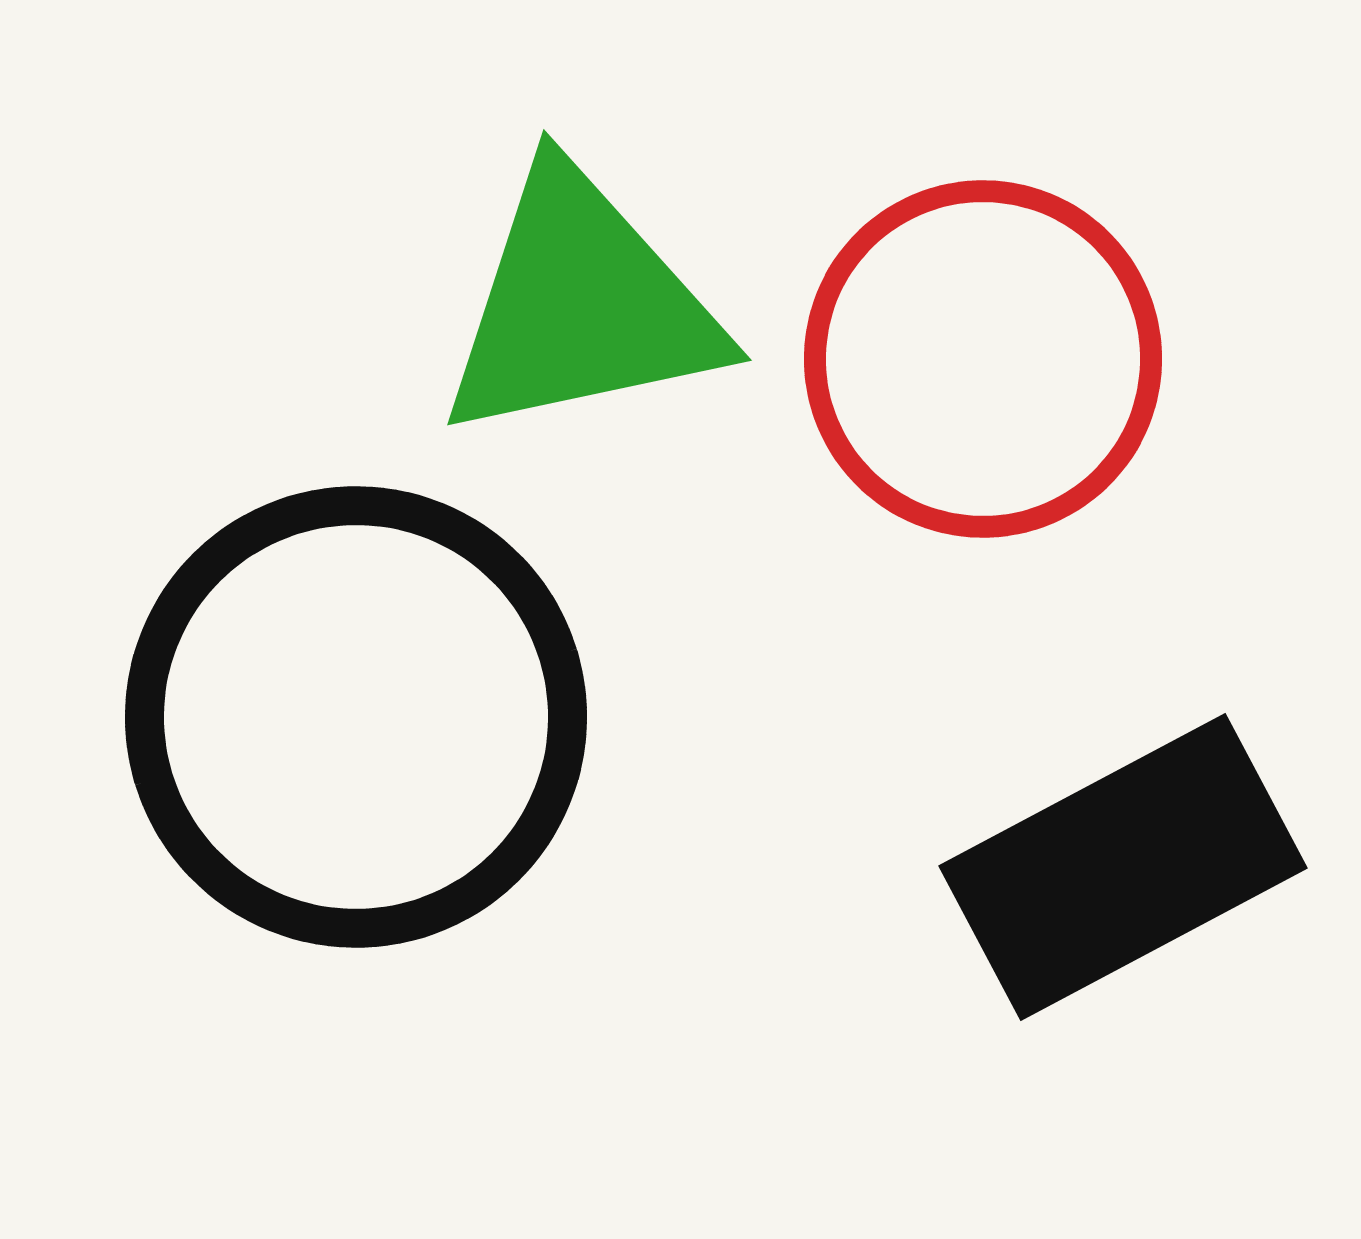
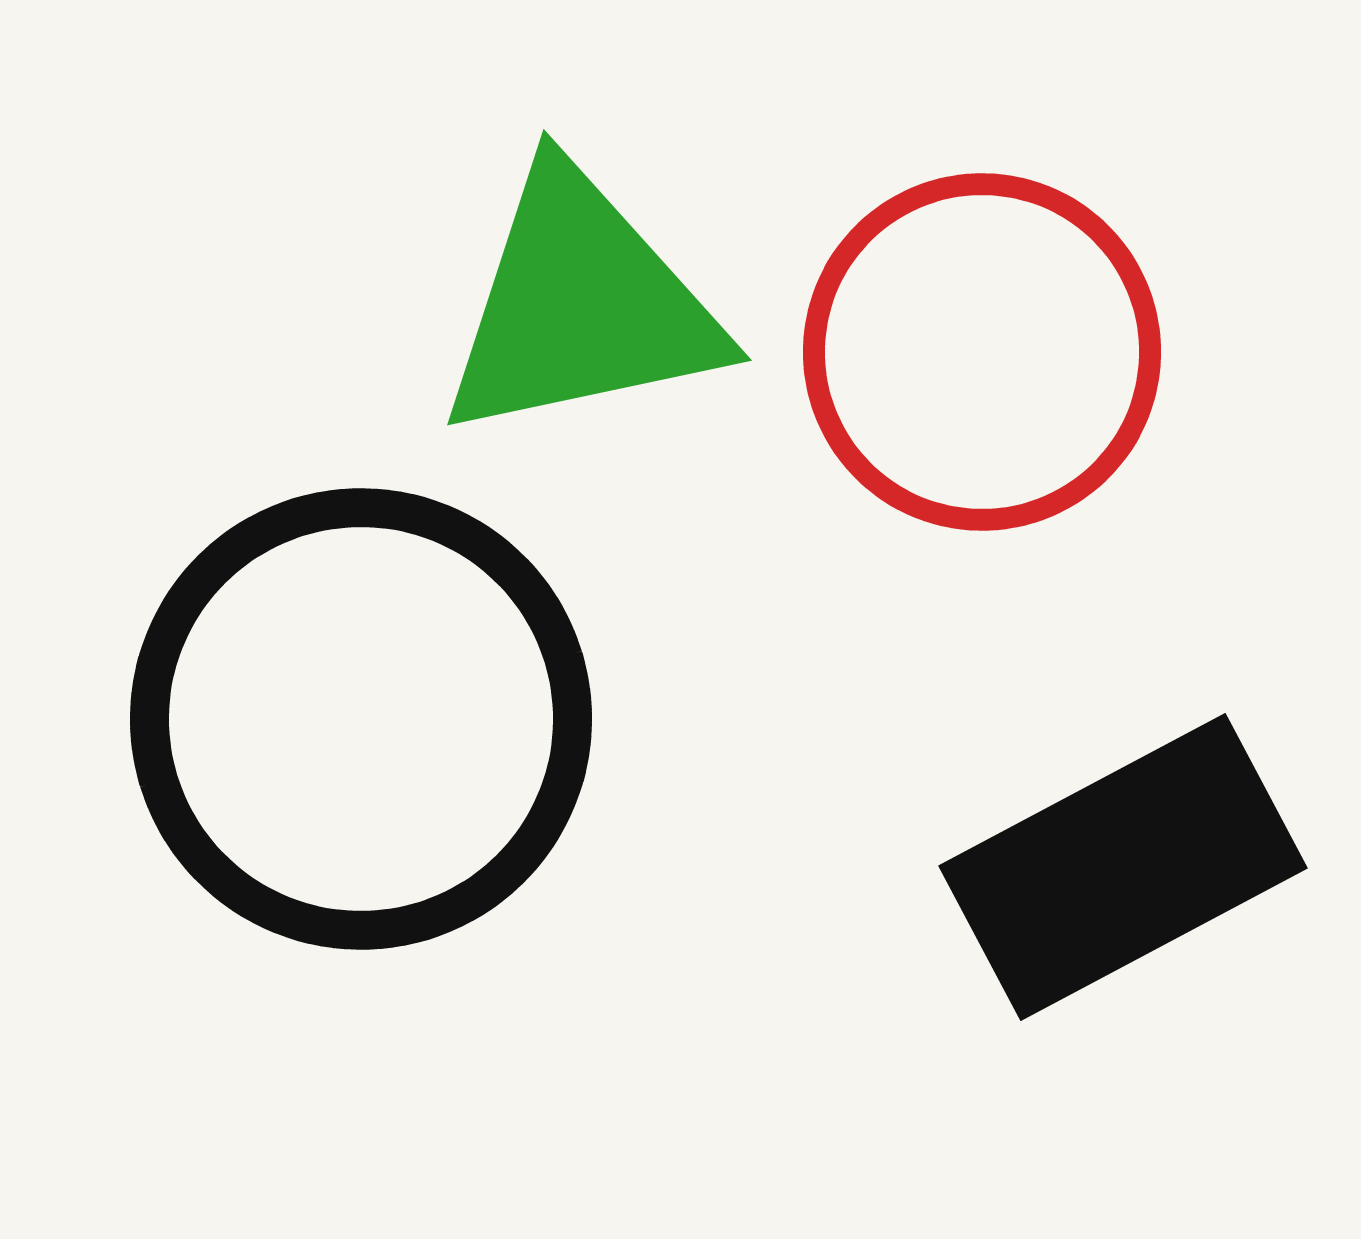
red circle: moved 1 px left, 7 px up
black circle: moved 5 px right, 2 px down
